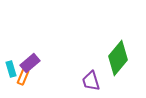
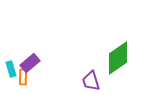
green diamond: rotated 16 degrees clockwise
orange rectangle: rotated 21 degrees counterclockwise
